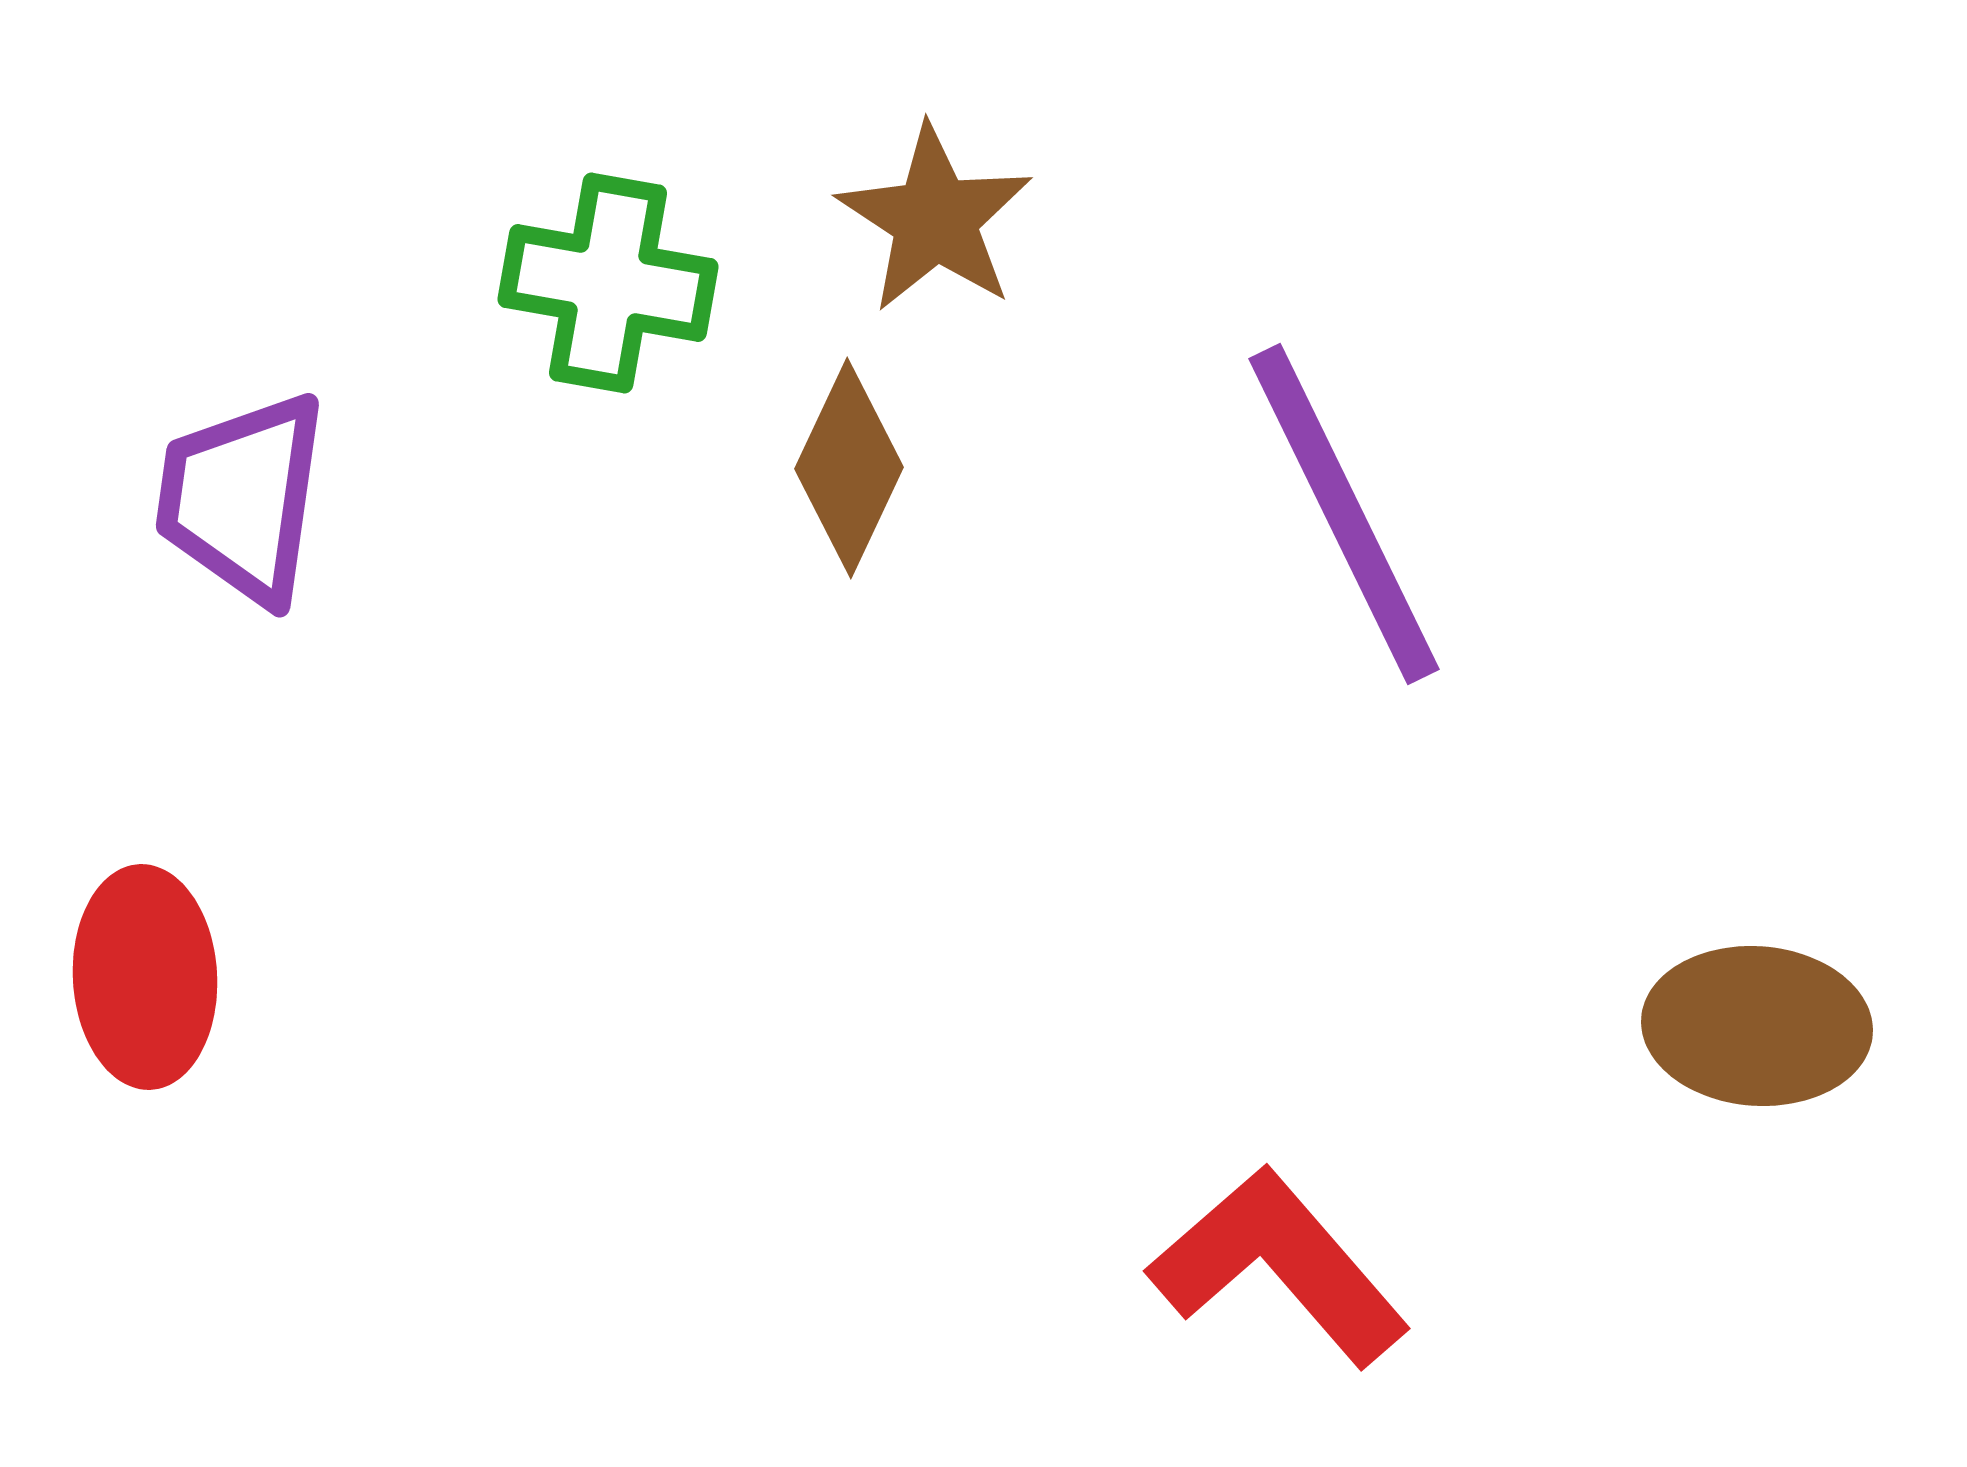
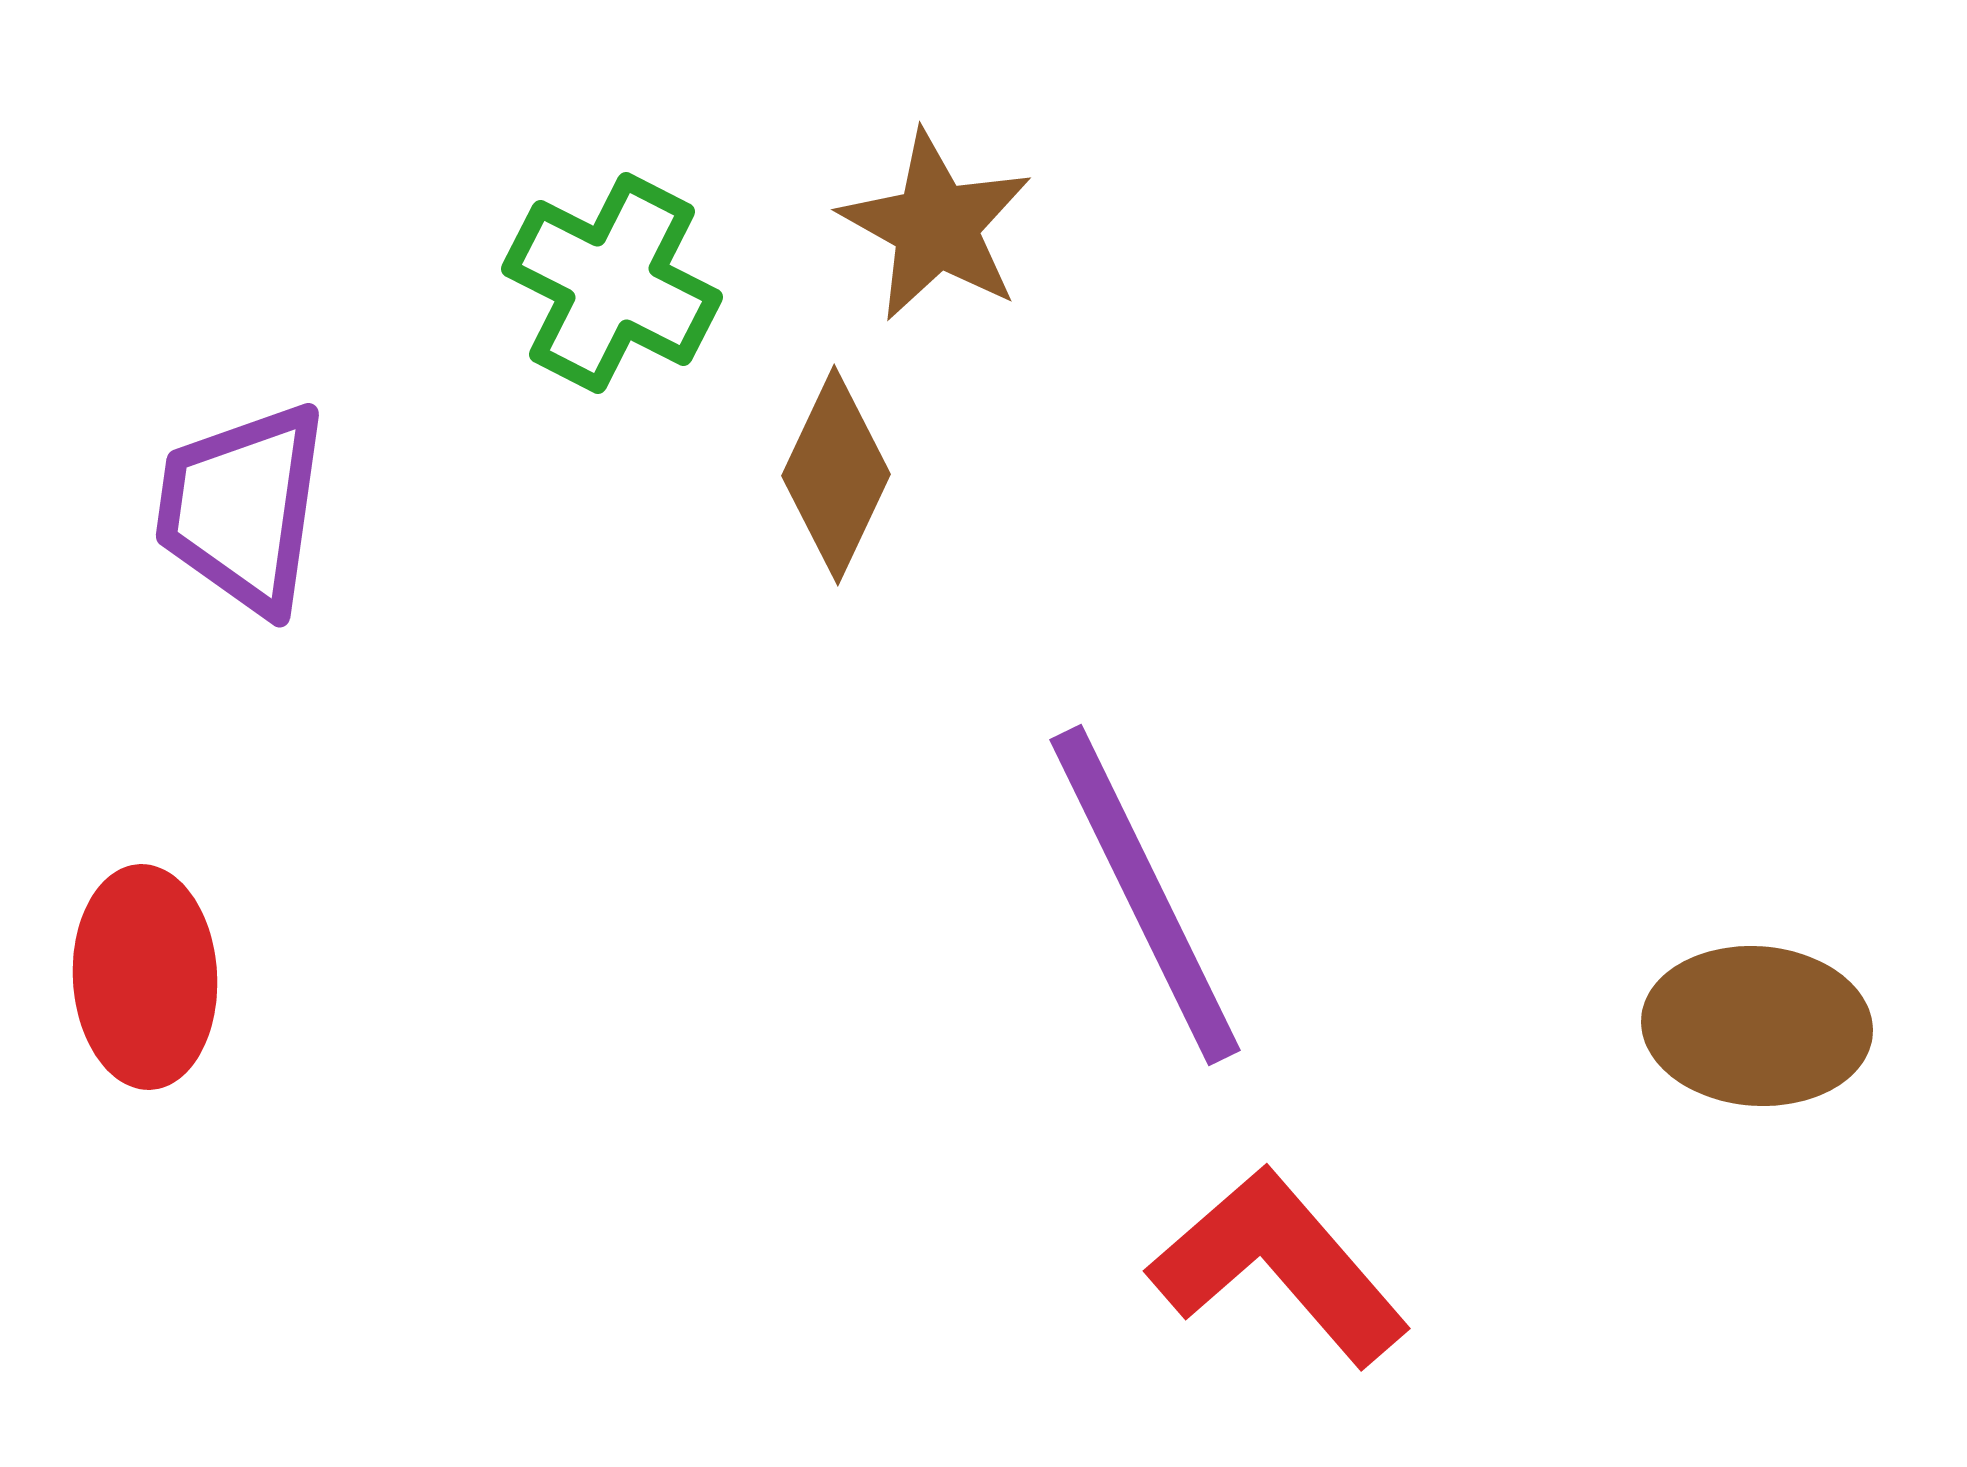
brown star: moved 1 px right, 7 px down; rotated 4 degrees counterclockwise
green cross: moved 4 px right; rotated 17 degrees clockwise
brown diamond: moved 13 px left, 7 px down
purple trapezoid: moved 10 px down
purple line: moved 199 px left, 381 px down
